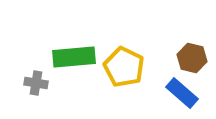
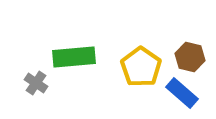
brown hexagon: moved 2 px left, 1 px up
yellow pentagon: moved 17 px right; rotated 9 degrees clockwise
gray cross: rotated 25 degrees clockwise
